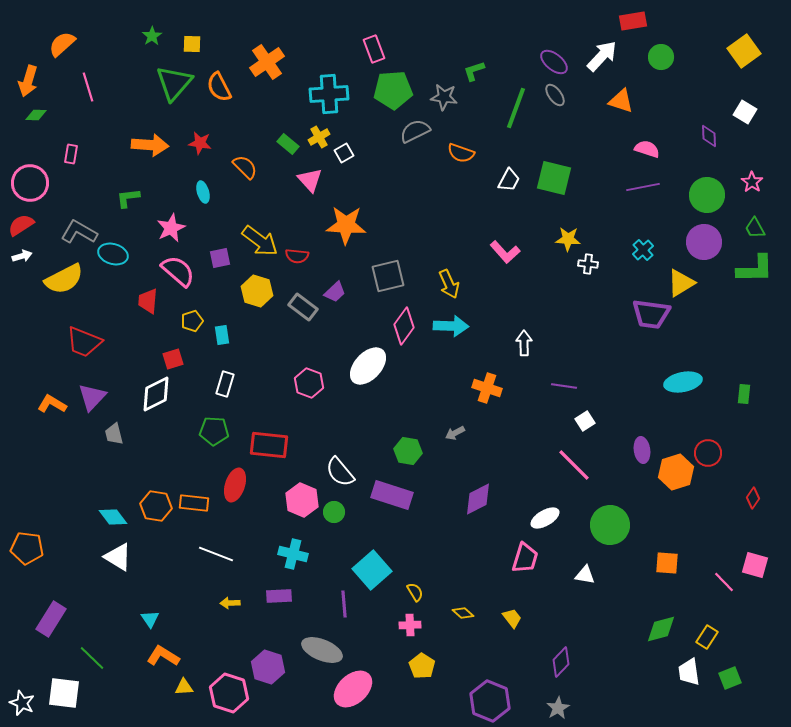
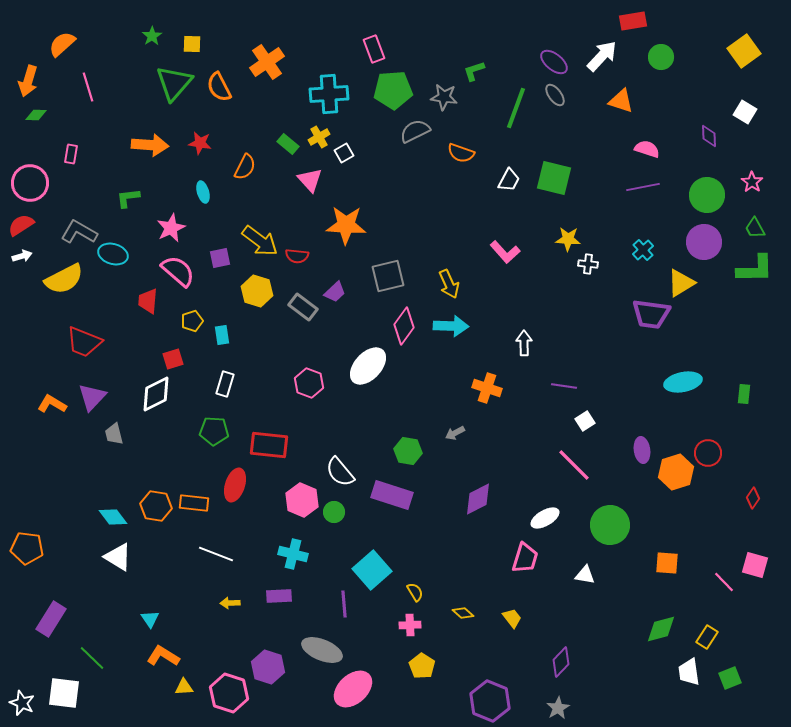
orange semicircle at (245, 167): rotated 72 degrees clockwise
